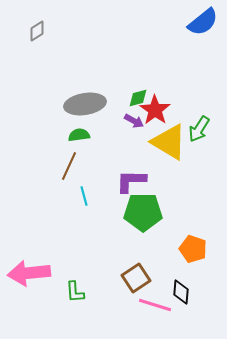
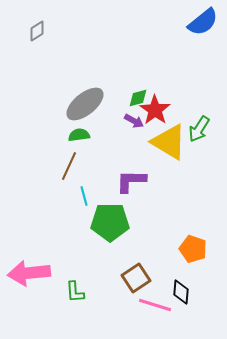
gray ellipse: rotated 30 degrees counterclockwise
green pentagon: moved 33 px left, 10 px down
